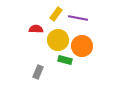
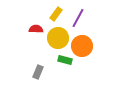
purple line: rotated 72 degrees counterclockwise
yellow circle: moved 2 px up
